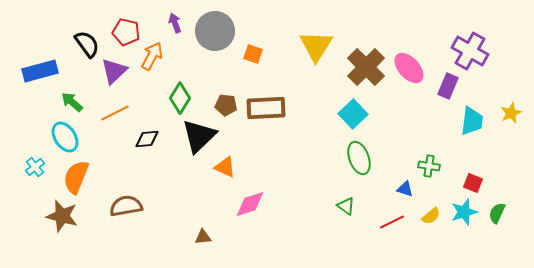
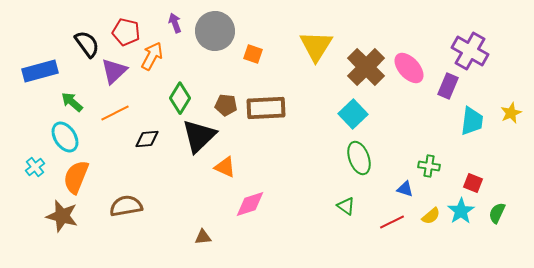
cyan star: moved 3 px left, 1 px up; rotated 16 degrees counterclockwise
